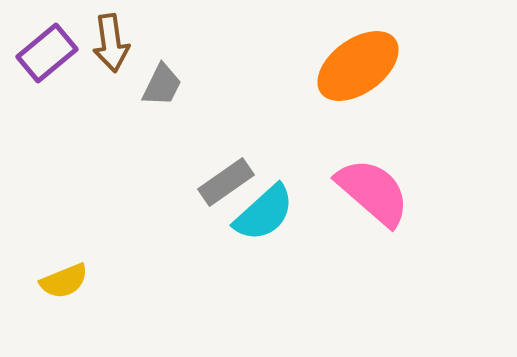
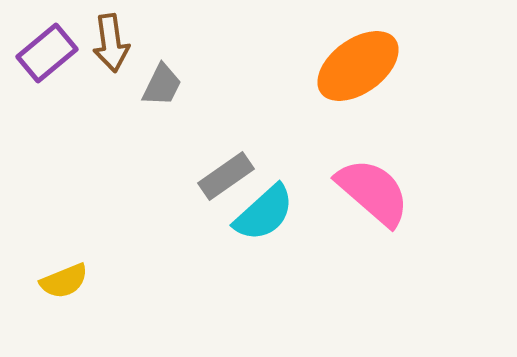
gray rectangle: moved 6 px up
